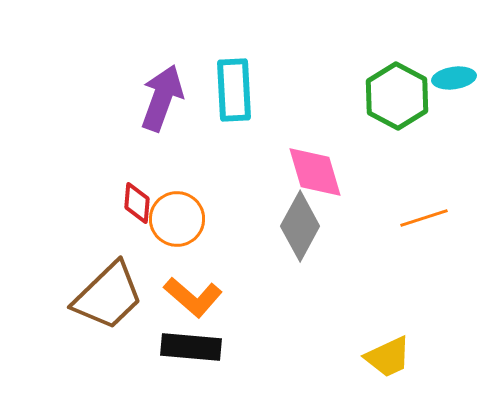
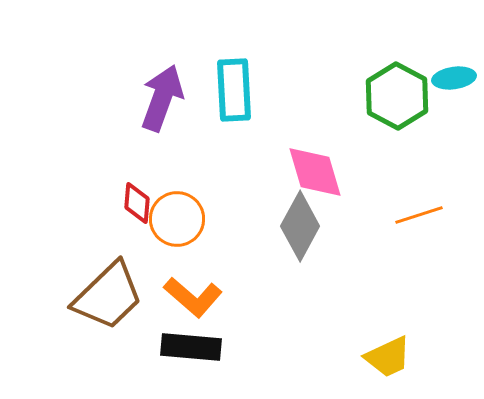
orange line: moved 5 px left, 3 px up
